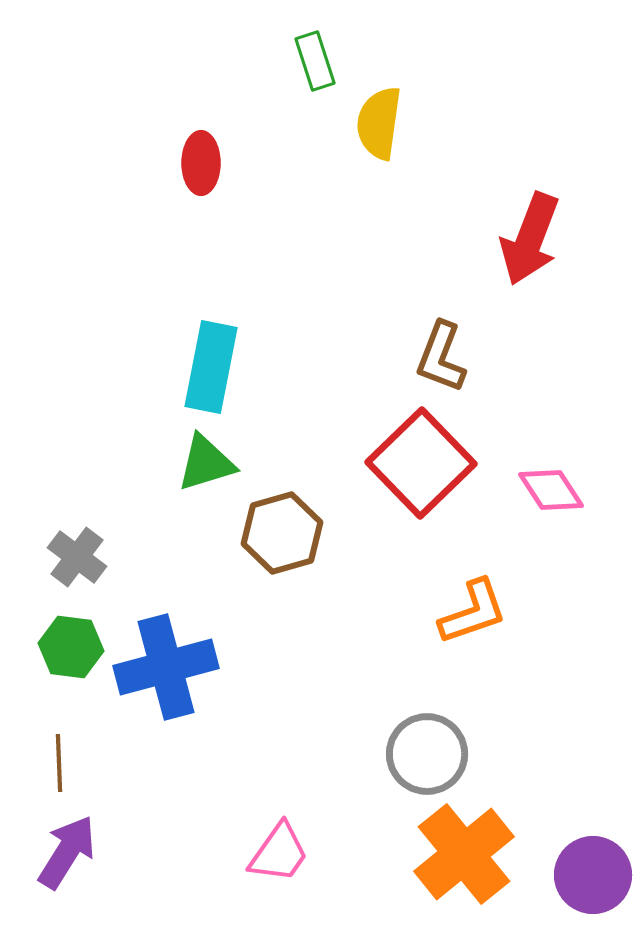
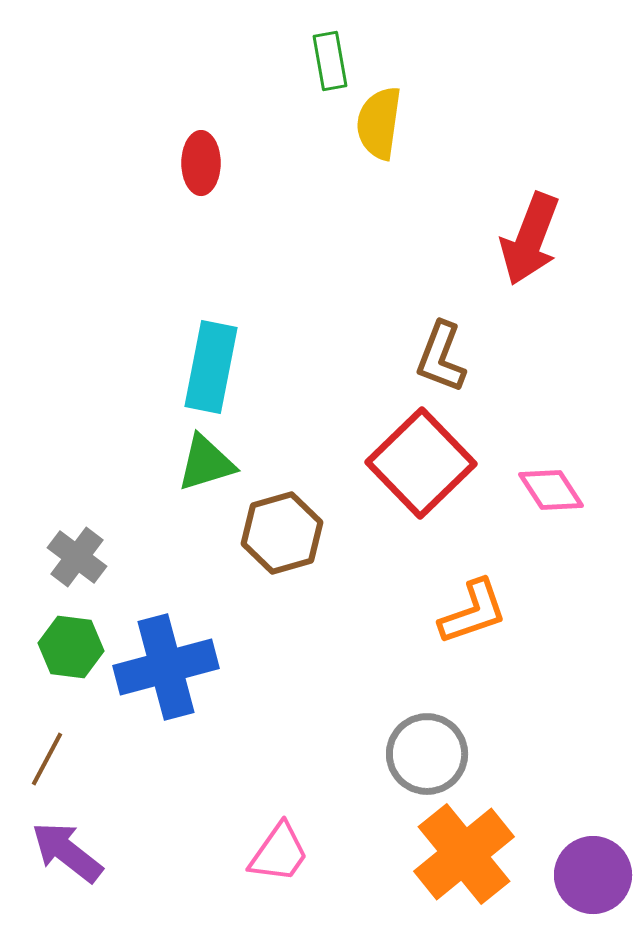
green rectangle: moved 15 px right; rotated 8 degrees clockwise
brown line: moved 12 px left, 4 px up; rotated 30 degrees clockwise
purple arrow: rotated 84 degrees counterclockwise
